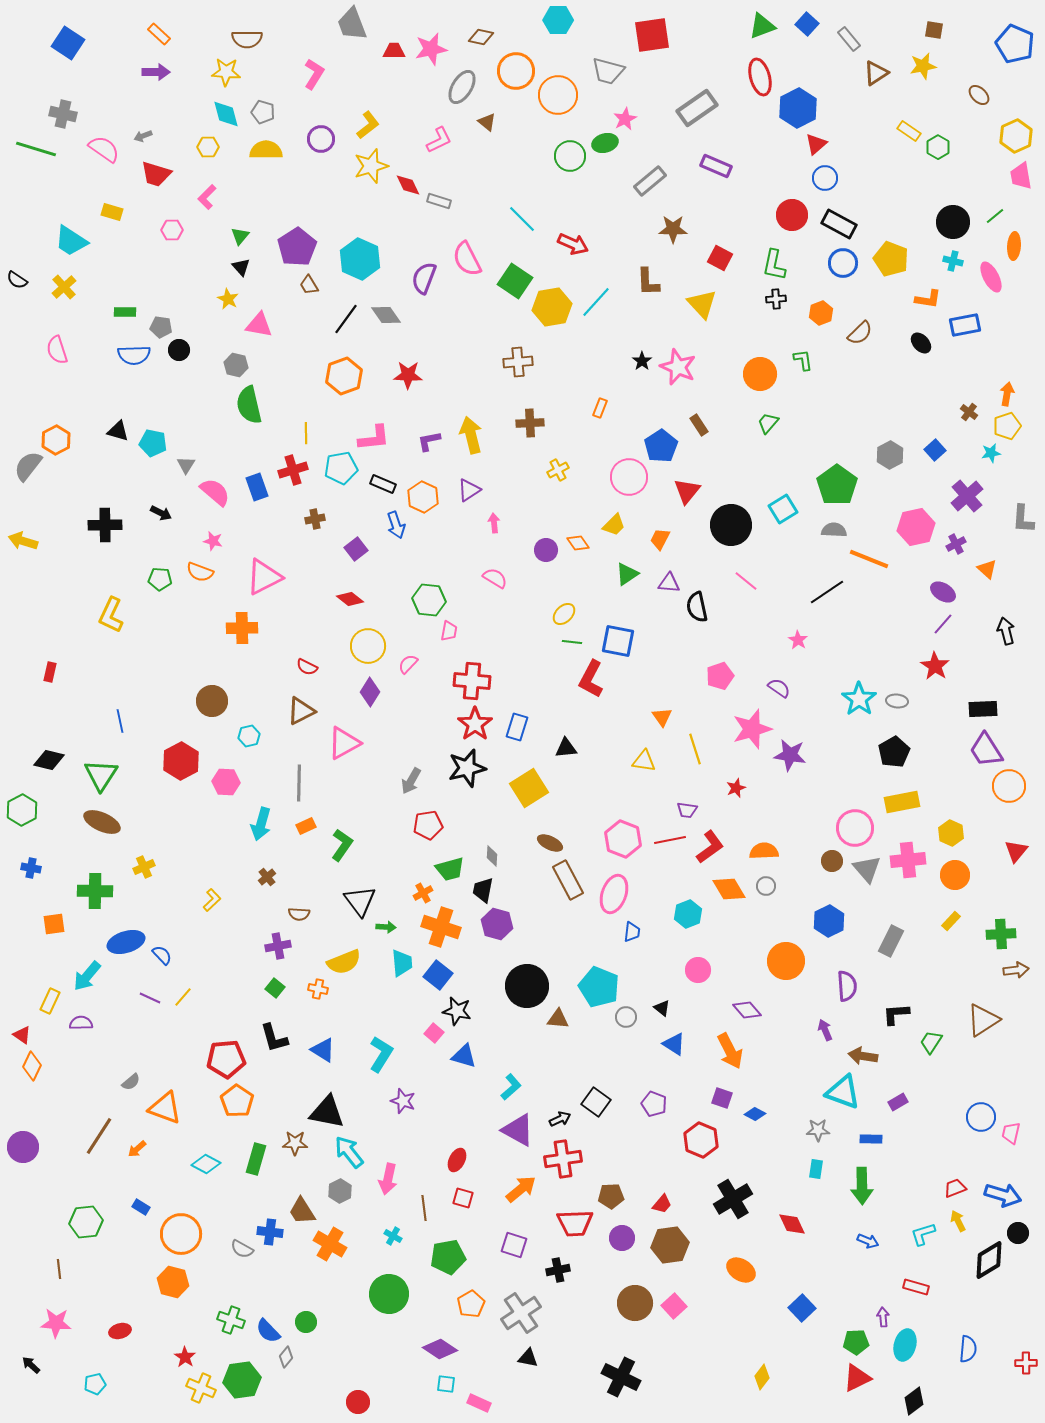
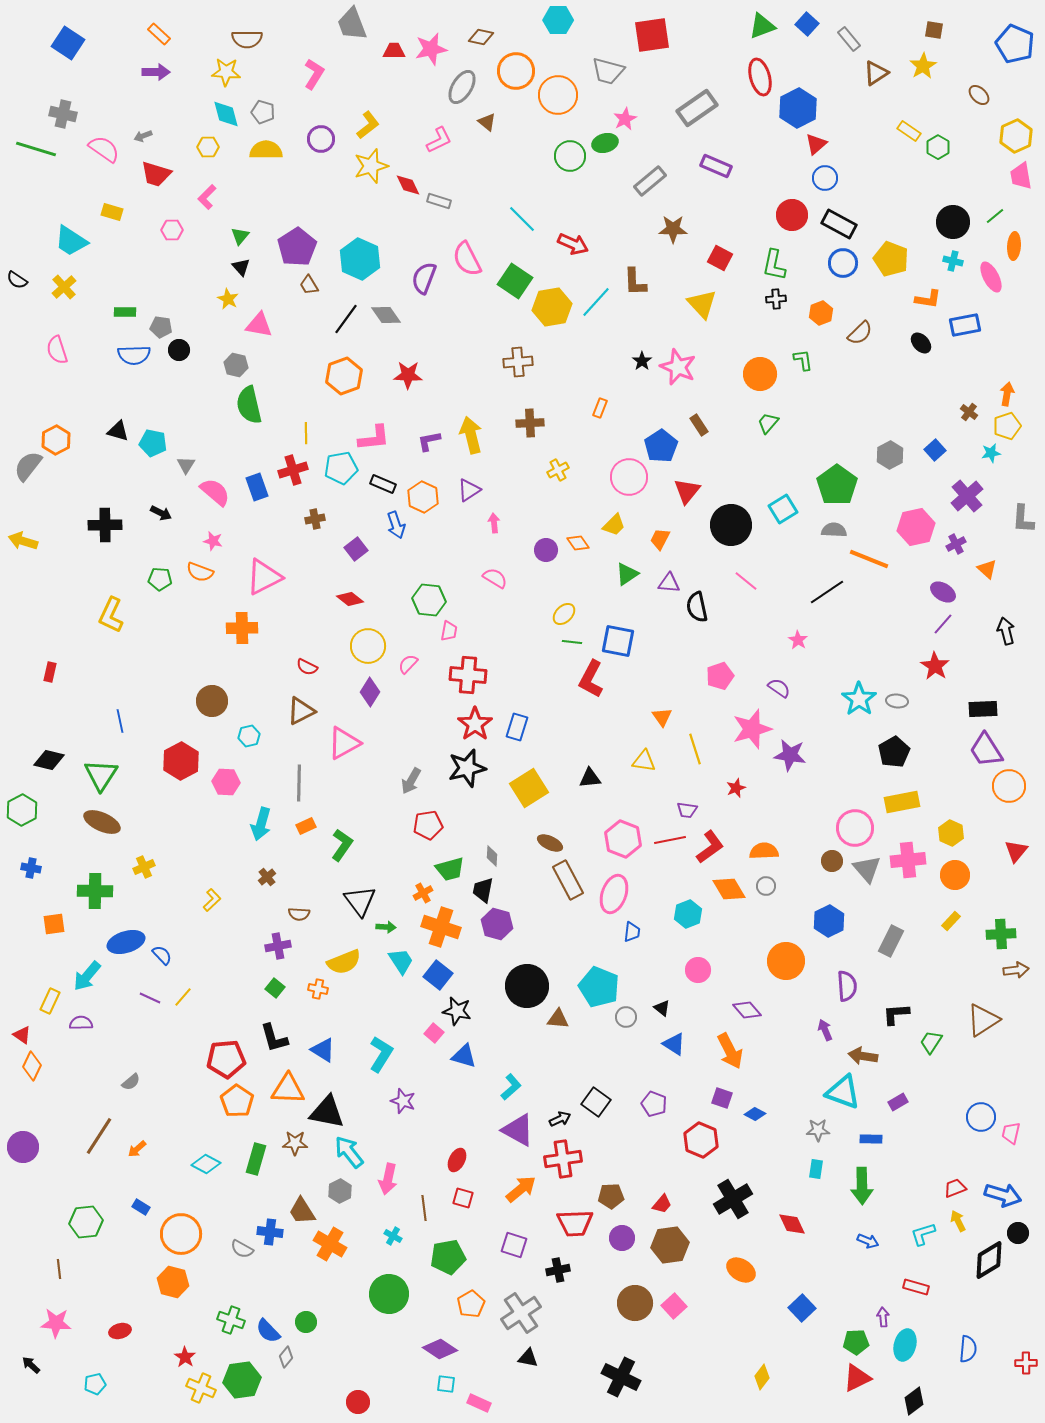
yellow star at (923, 66): rotated 20 degrees counterclockwise
brown L-shape at (648, 282): moved 13 px left
red cross at (472, 681): moved 4 px left, 6 px up
black triangle at (566, 748): moved 24 px right, 30 px down
cyan trapezoid at (402, 963): moved 1 px left, 2 px up; rotated 28 degrees counterclockwise
orange triangle at (165, 1108): moved 123 px right, 19 px up; rotated 18 degrees counterclockwise
